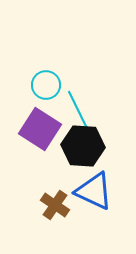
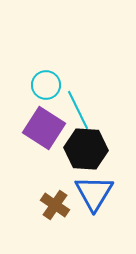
purple square: moved 4 px right, 1 px up
black hexagon: moved 3 px right, 3 px down
blue triangle: moved 2 px down; rotated 36 degrees clockwise
